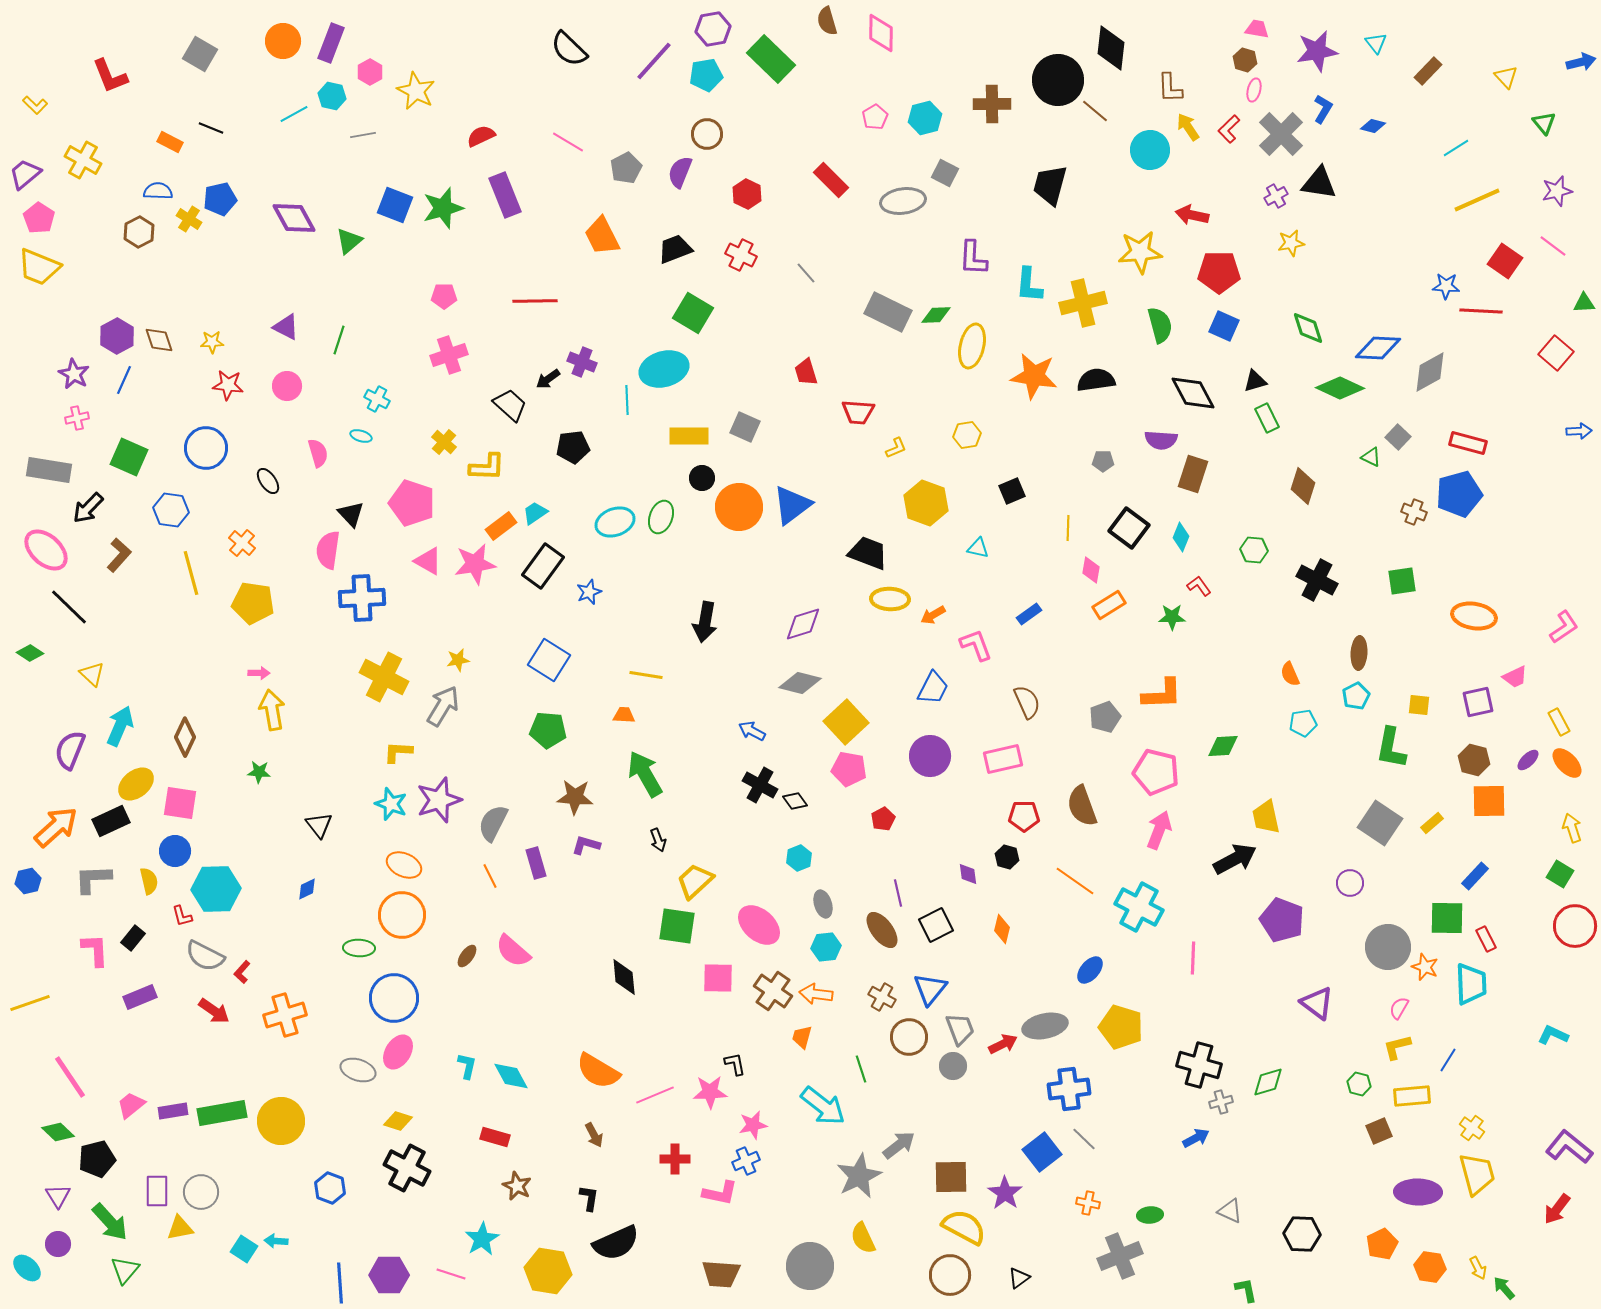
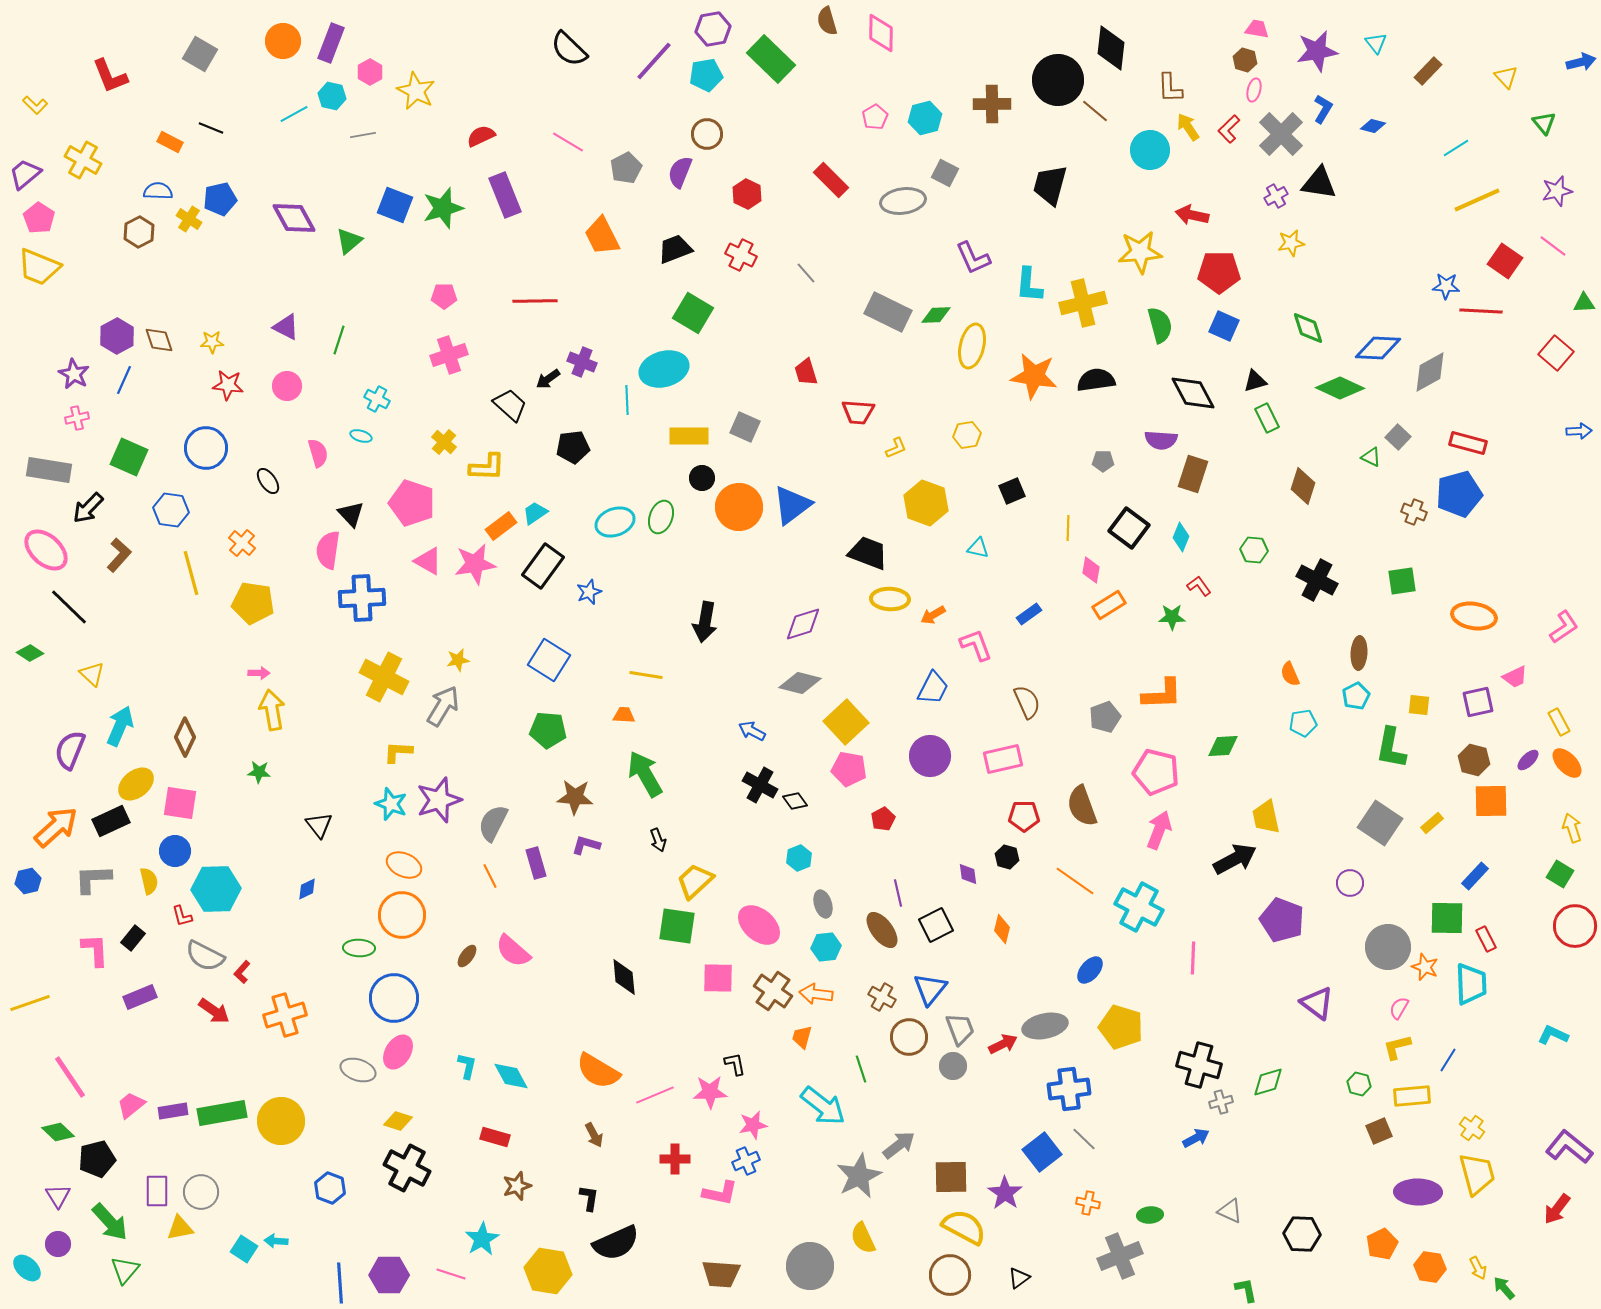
purple L-shape at (973, 258): rotated 27 degrees counterclockwise
orange square at (1489, 801): moved 2 px right
brown star at (517, 1186): rotated 28 degrees clockwise
